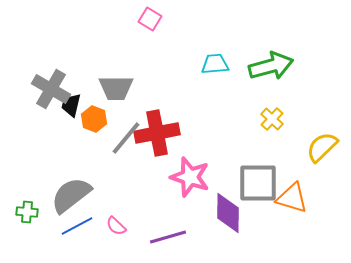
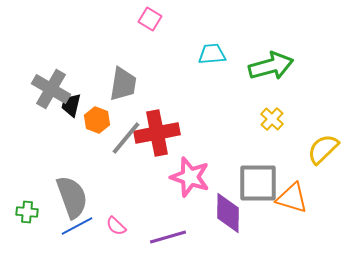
cyan trapezoid: moved 3 px left, 10 px up
gray trapezoid: moved 7 px right, 4 px up; rotated 81 degrees counterclockwise
orange hexagon: moved 3 px right, 1 px down
yellow semicircle: moved 1 px right, 2 px down
gray semicircle: moved 1 px right, 2 px down; rotated 108 degrees clockwise
